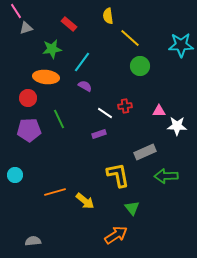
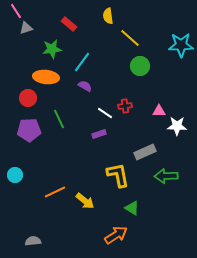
orange line: rotated 10 degrees counterclockwise
green triangle: rotated 21 degrees counterclockwise
